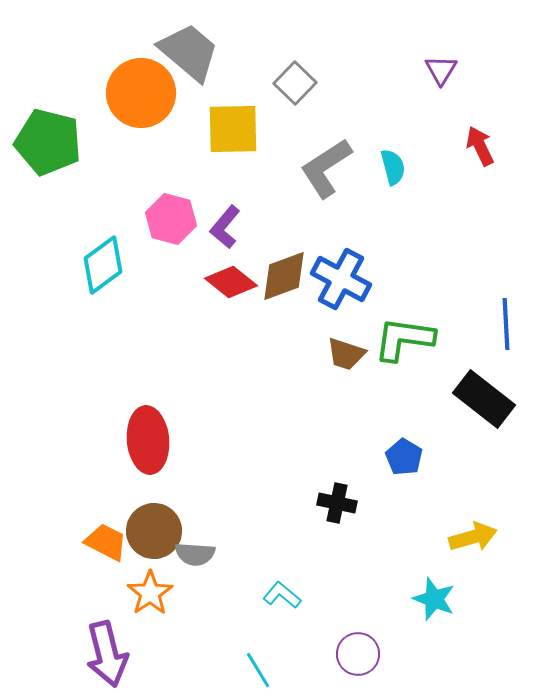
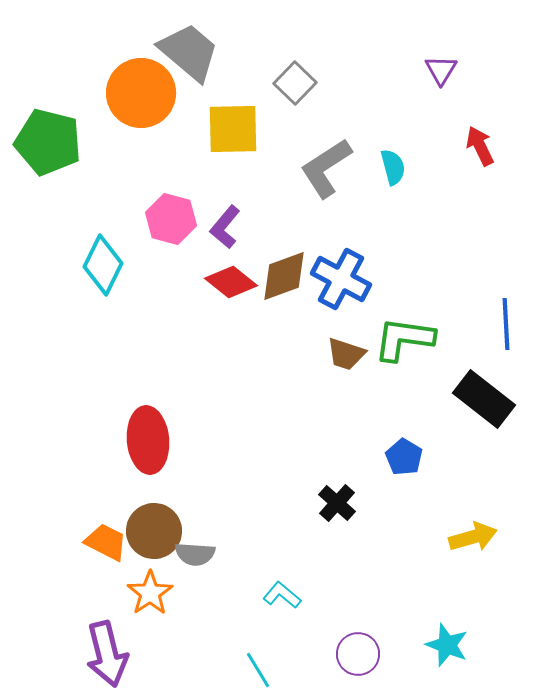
cyan diamond: rotated 28 degrees counterclockwise
black cross: rotated 30 degrees clockwise
cyan star: moved 13 px right, 46 px down
